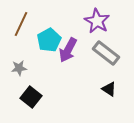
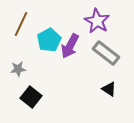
purple arrow: moved 2 px right, 4 px up
gray star: moved 1 px left, 1 px down
